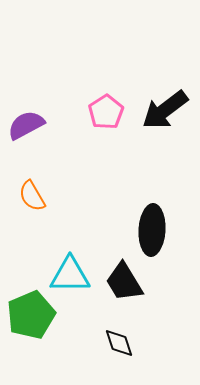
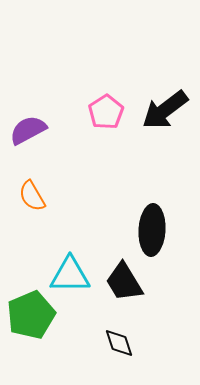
purple semicircle: moved 2 px right, 5 px down
